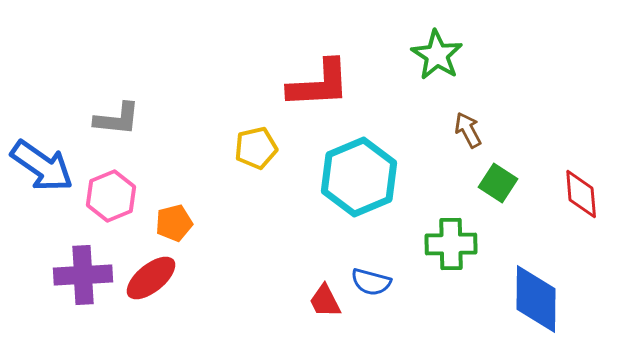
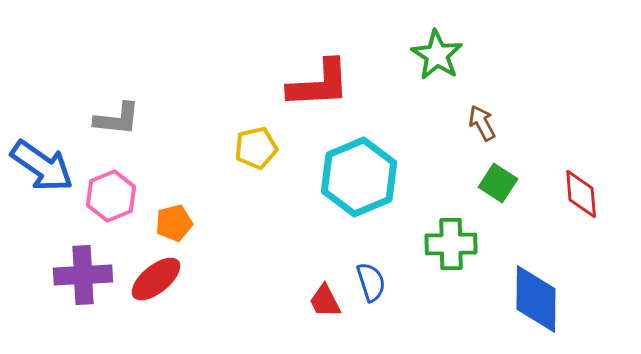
brown arrow: moved 14 px right, 7 px up
red ellipse: moved 5 px right, 1 px down
blue semicircle: rotated 123 degrees counterclockwise
